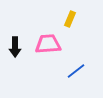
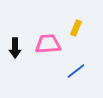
yellow rectangle: moved 6 px right, 9 px down
black arrow: moved 1 px down
